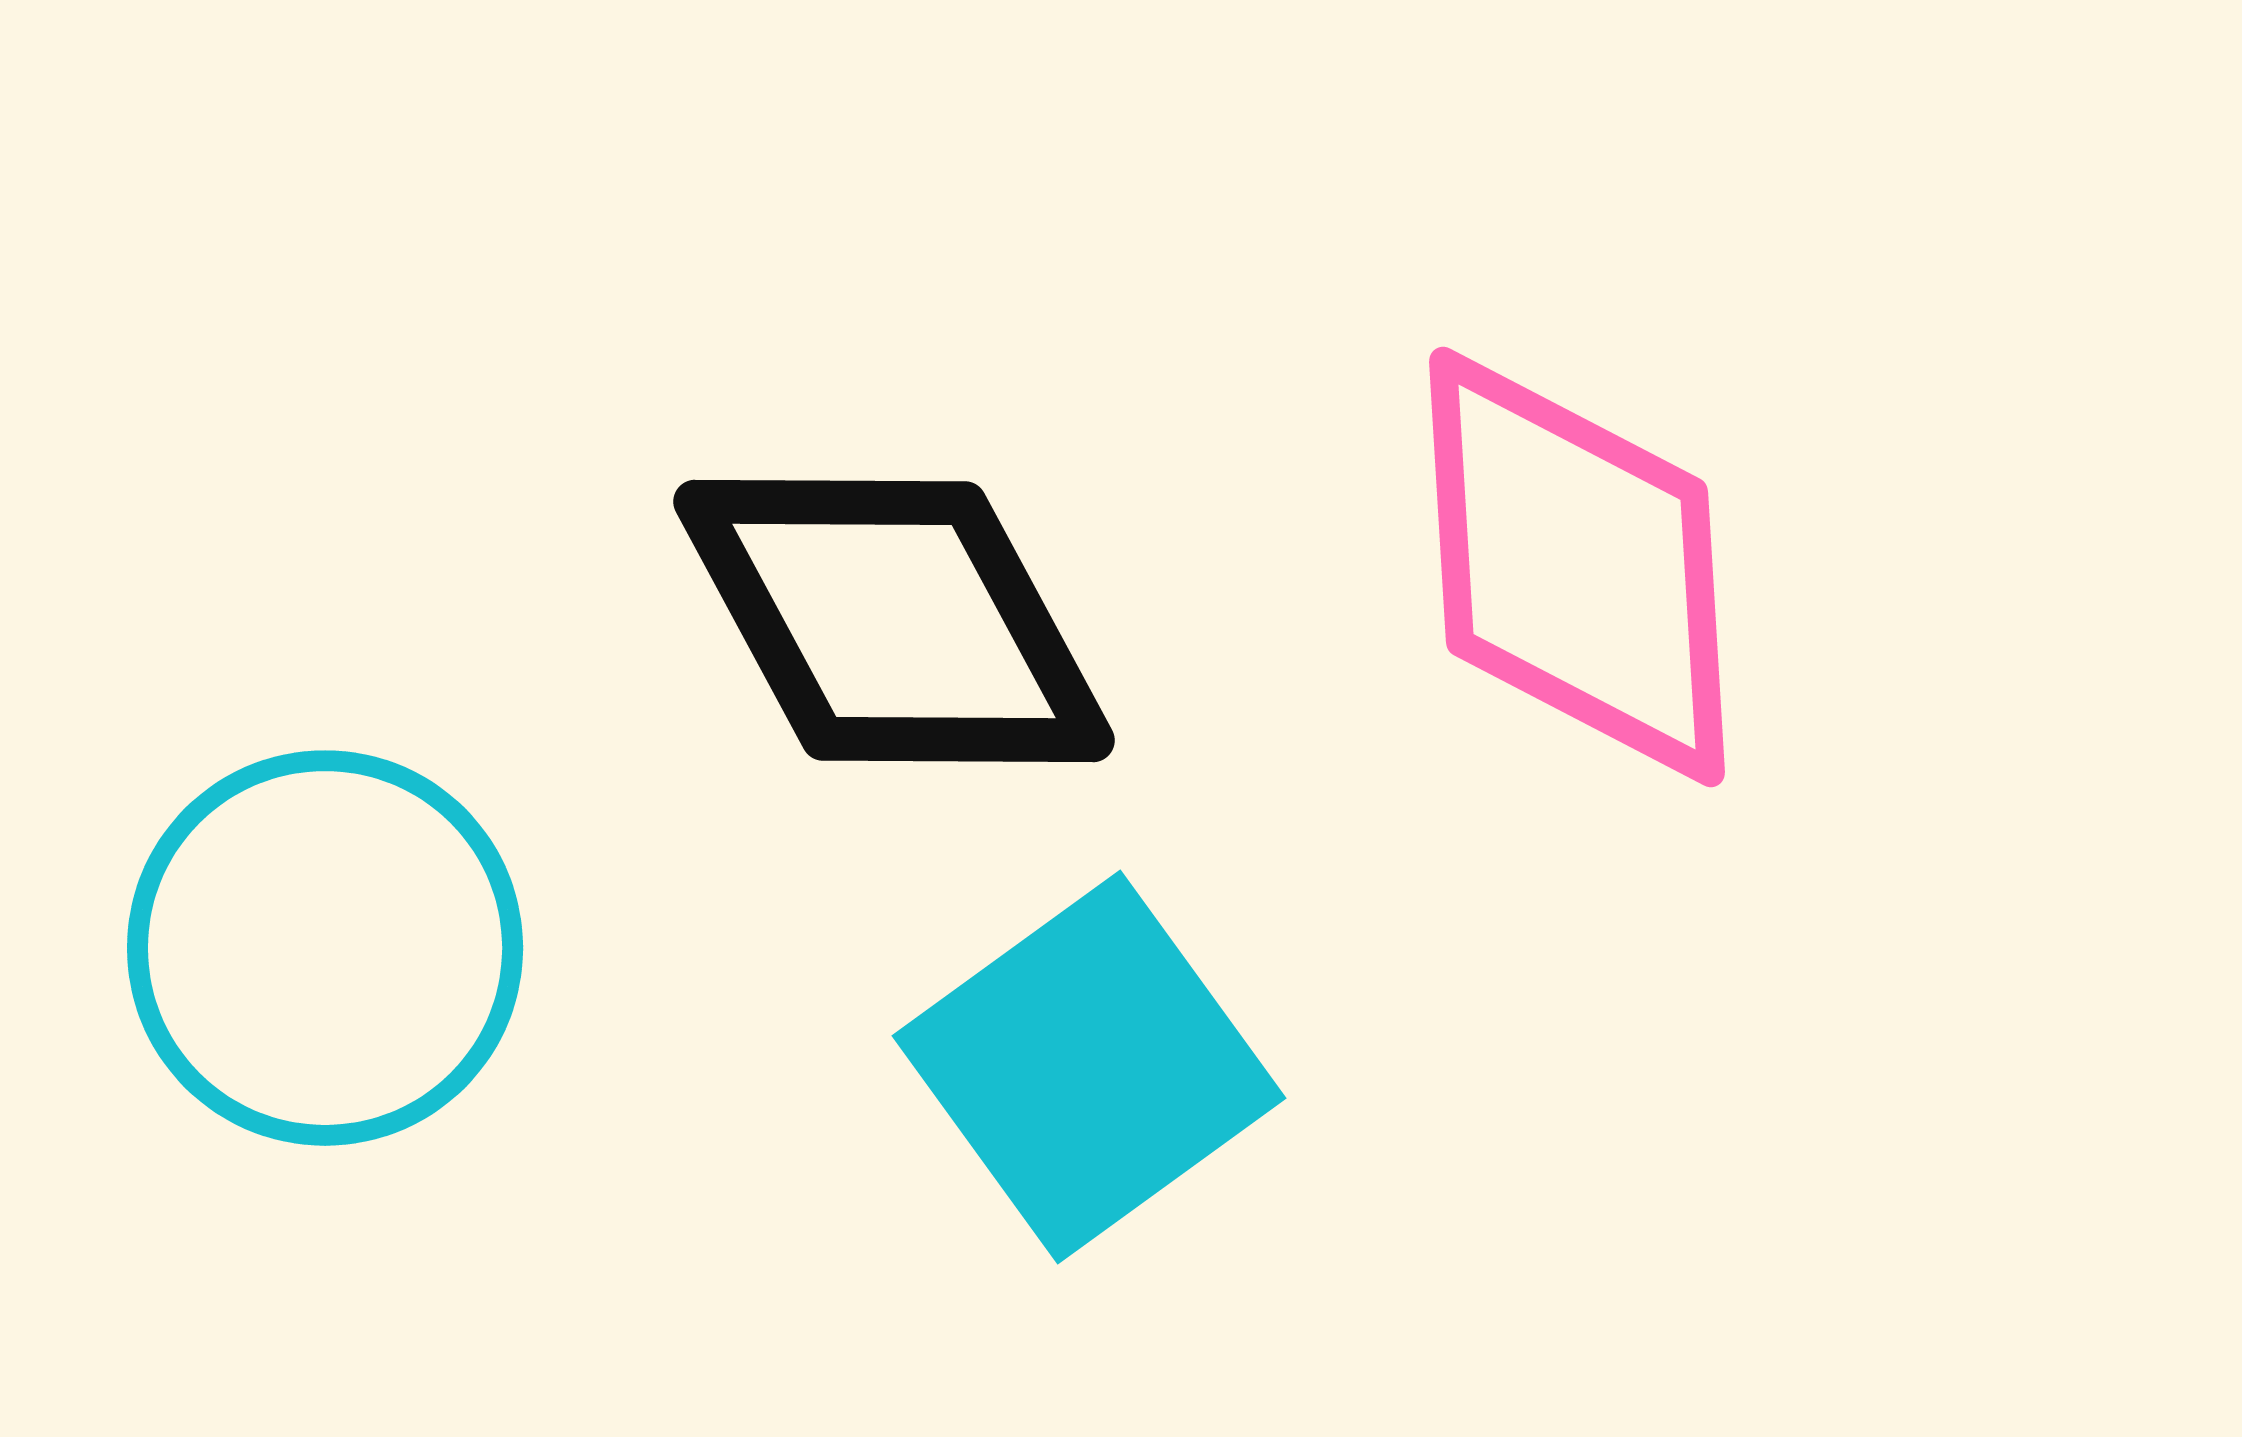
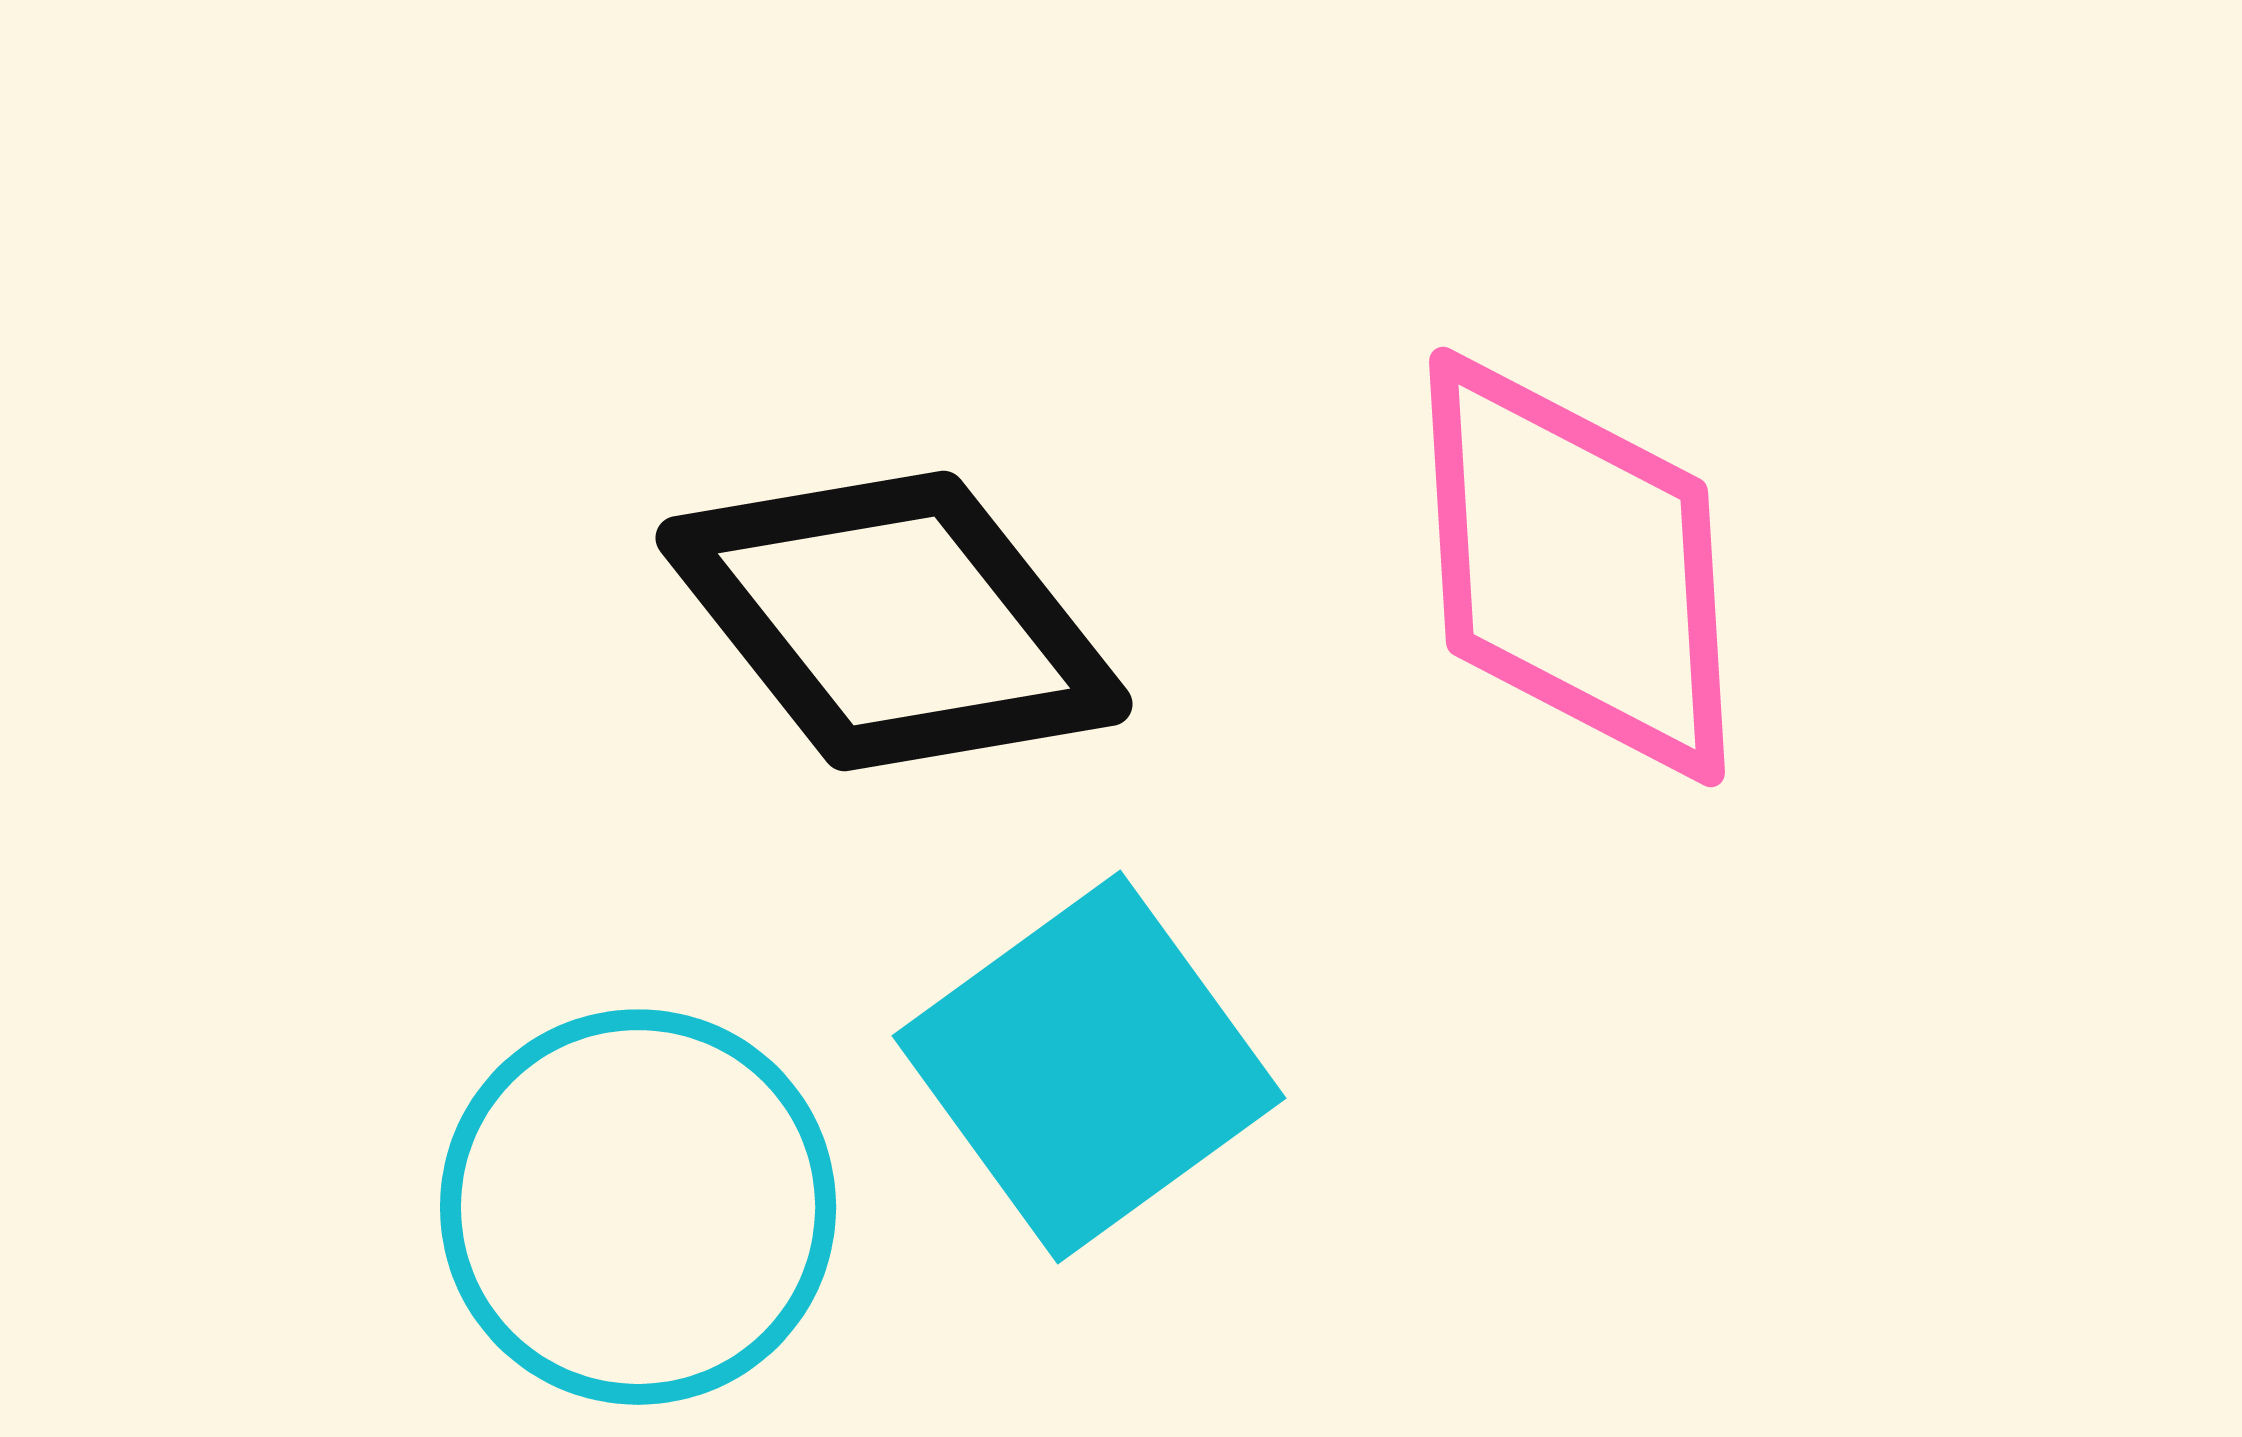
black diamond: rotated 10 degrees counterclockwise
cyan circle: moved 313 px right, 259 px down
